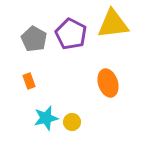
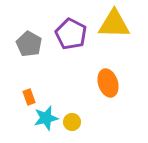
yellow triangle: moved 1 px right; rotated 8 degrees clockwise
gray pentagon: moved 5 px left, 5 px down
orange rectangle: moved 16 px down
